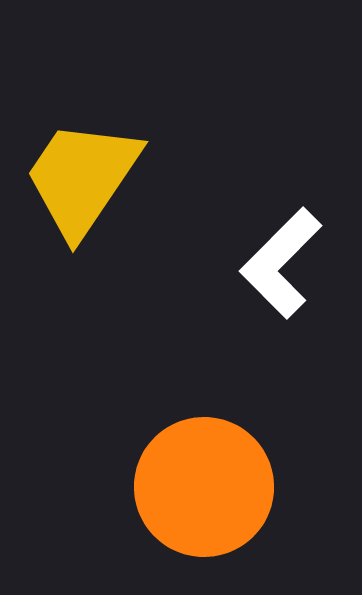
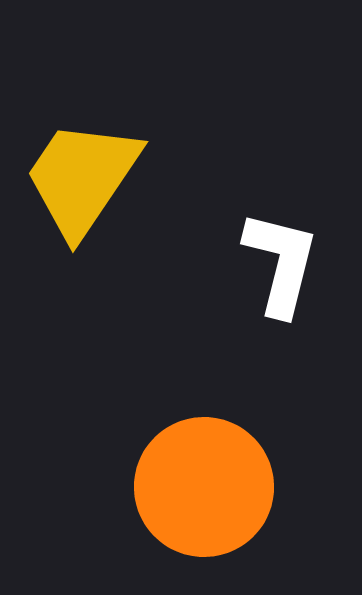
white L-shape: rotated 149 degrees clockwise
